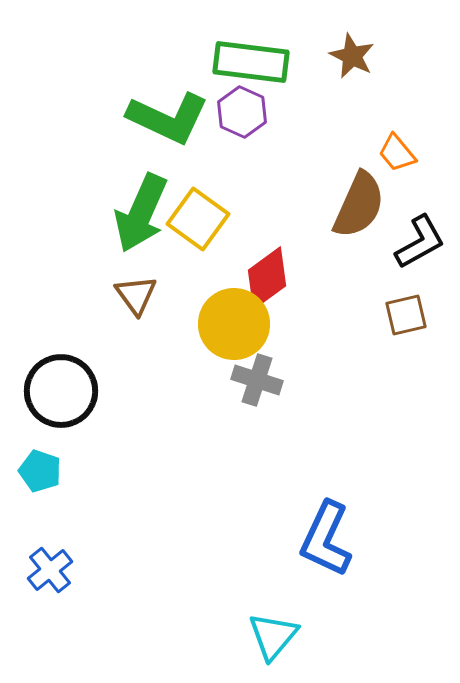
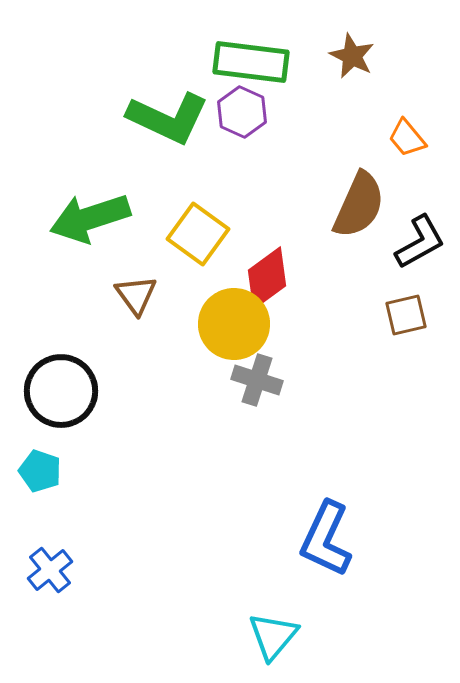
orange trapezoid: moved 10 px right, 15 px up
green arrow: moved 51 px left, 5 px down; rotated 48 degrees clockwise
yellow square: moved 15 px down
